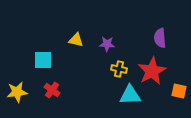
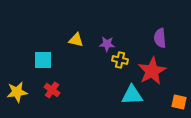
yellow cross: moved 1 px right, 9 px up
orange square: moved 11 px down
cyan triangle: moved 2 px right
